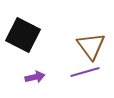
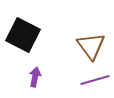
purple line: moved 10 px right, 8 px down
purple arrow: rotated 66 degrees counterclockwise
